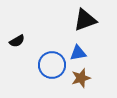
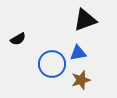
black semicircle: moved 1 px right, 2 px up
blue circle: moved 1 px up
brown star: moved 2 px down
